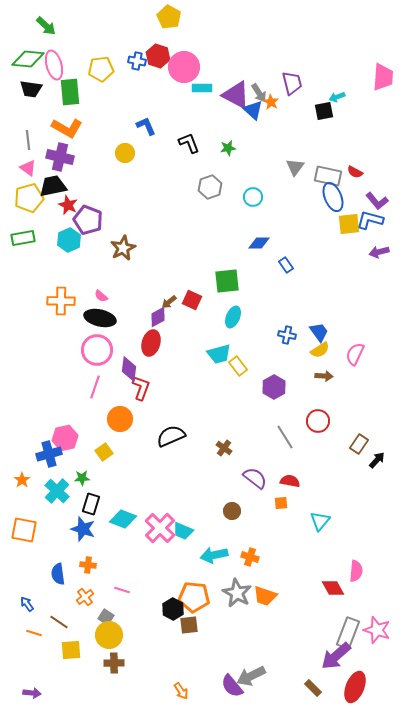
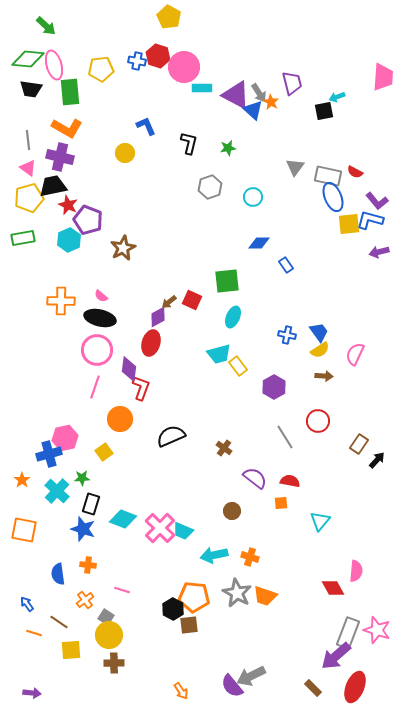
black L-shape at (189, 143): rotated 35 degrees clockwise
orange cross at (85, 597): moved 3 px down
